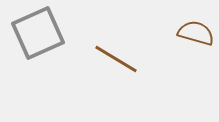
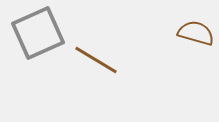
brown line: moved 20 px left, 1 px down
